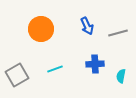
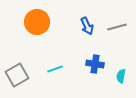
orange circle: moved 4 px left, 7 px up
gray line: moved 1 px left, 6 px up
blue cross: rotated 12 degrees clockwise
